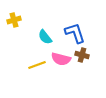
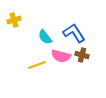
blue L-shape: moved 1 px left; rotated 15 degrees counterclockwise
pink semicircle: moved 3 px up
